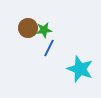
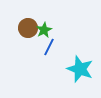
green star: rotated 21 degrees counterclockwise
blue line: moved 1 px up
